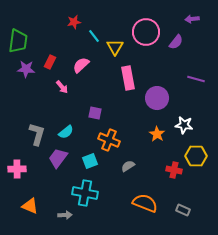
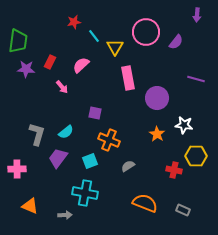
purple arrow: moved 5 px right, 4 px up; rotated 80 degrees counterclockwise
